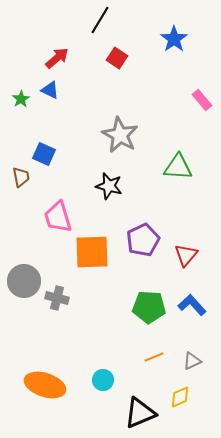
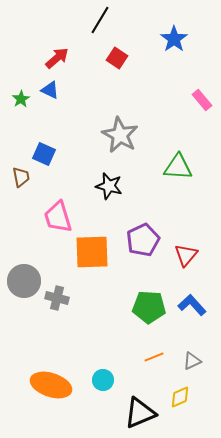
orange ellipse: moved 6 px right
